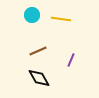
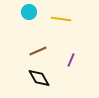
cyan circle: moved 3 px left, 3 px up
